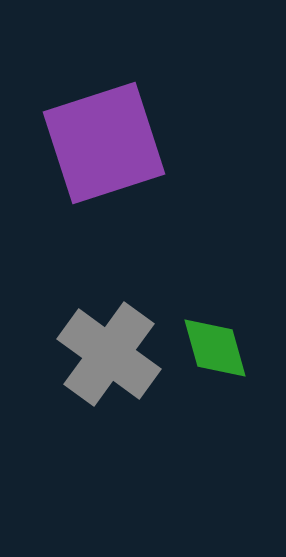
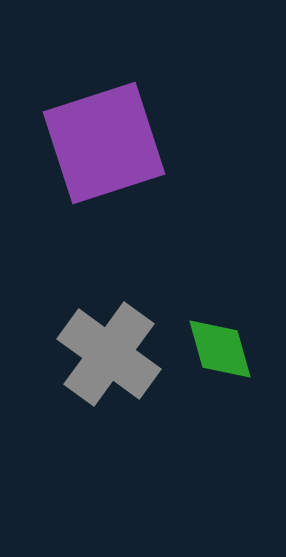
green diamond: moved 5 px right, 1 px down
